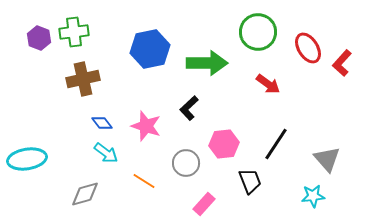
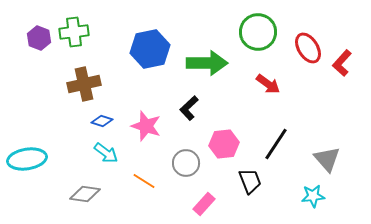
brown cross: moved 1 px right, 5 px down
blue diamond: moved 2 px up; rotated 35 degrees counterclockwise
gray diamond: rotated 24 degrees clockwise
